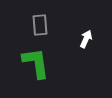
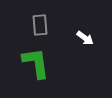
white arrow: moved 1 px left, 1 px up; rotated 102 degrees clockwise
